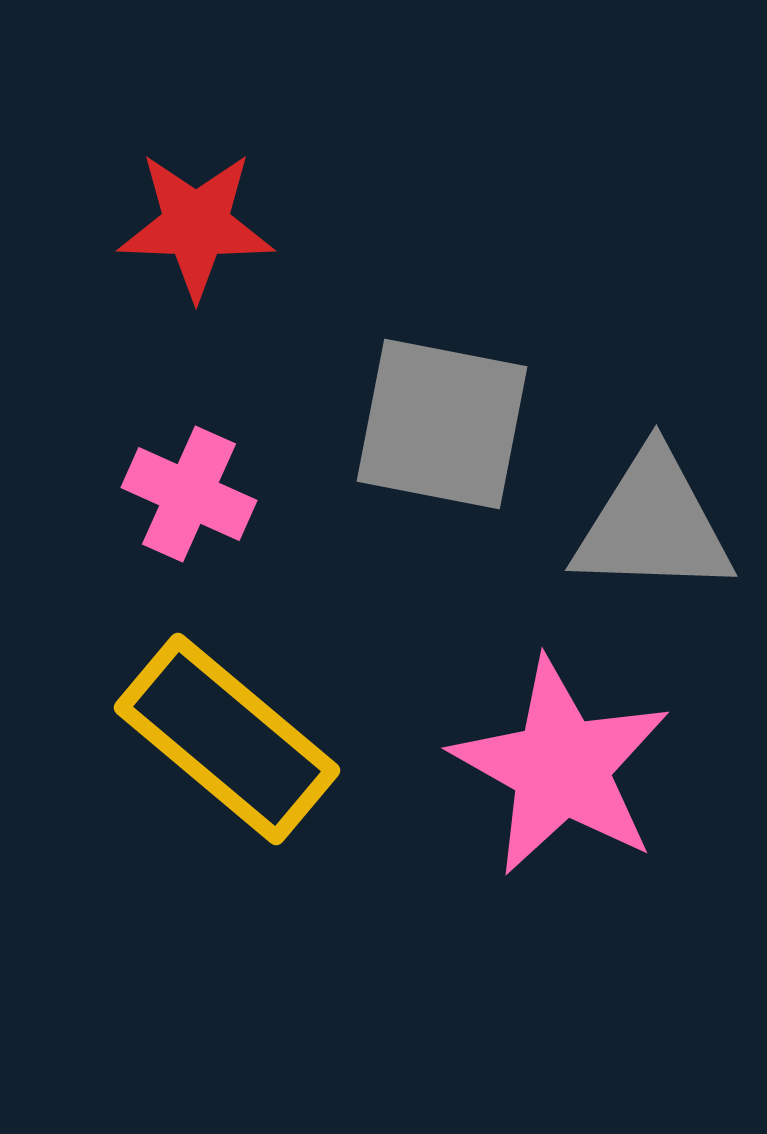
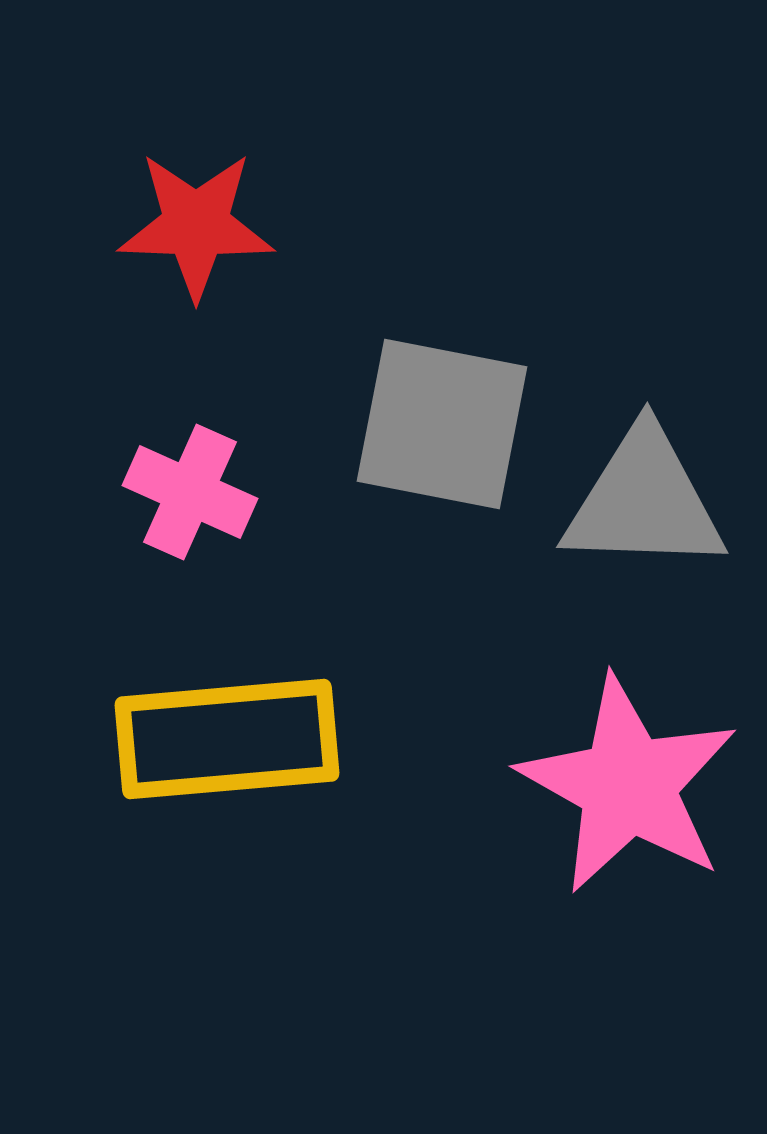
pink cross: moved 1 px right, 2 px up
gray triangle: moved 9 px left, 23 px up
yellow rectangle: rotated 45 degrees counterclockwise
pink star: moved 67 px right, 18 px down
